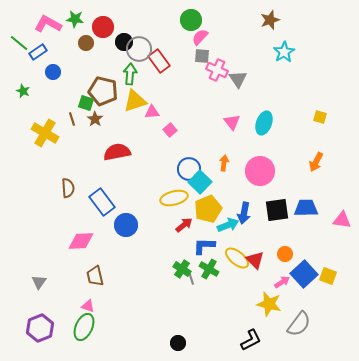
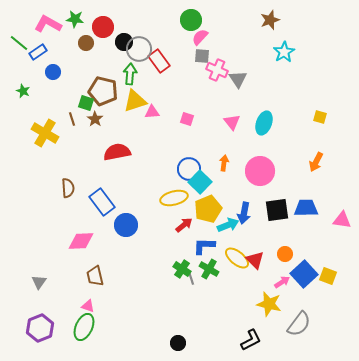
pink square at (170, 130): moved 17 px right, 11 px up; rotated 32 degrees counterclockwise
